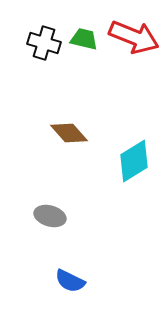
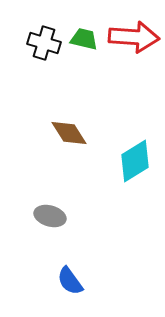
red arrow: rotated 18 degrees counterclockwise
brown diamond: rotated 9 degrees clockwise
cyan diamond: moved 1 px right
blue semicircle: rotated 28 degrees clockwise
